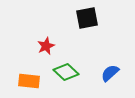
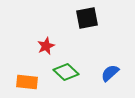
orange rectangle: moved 2 px left, 1 px down
